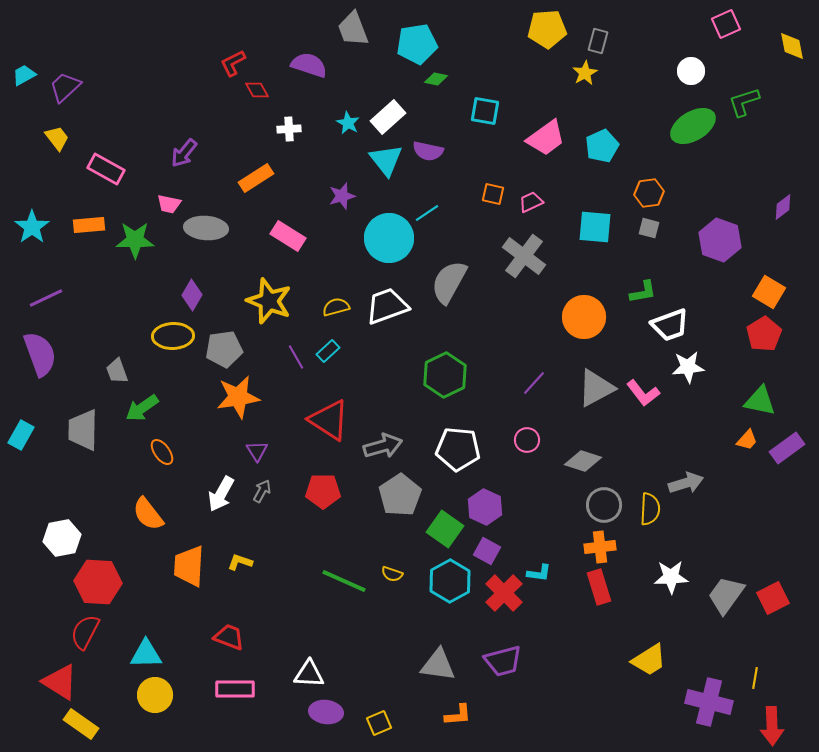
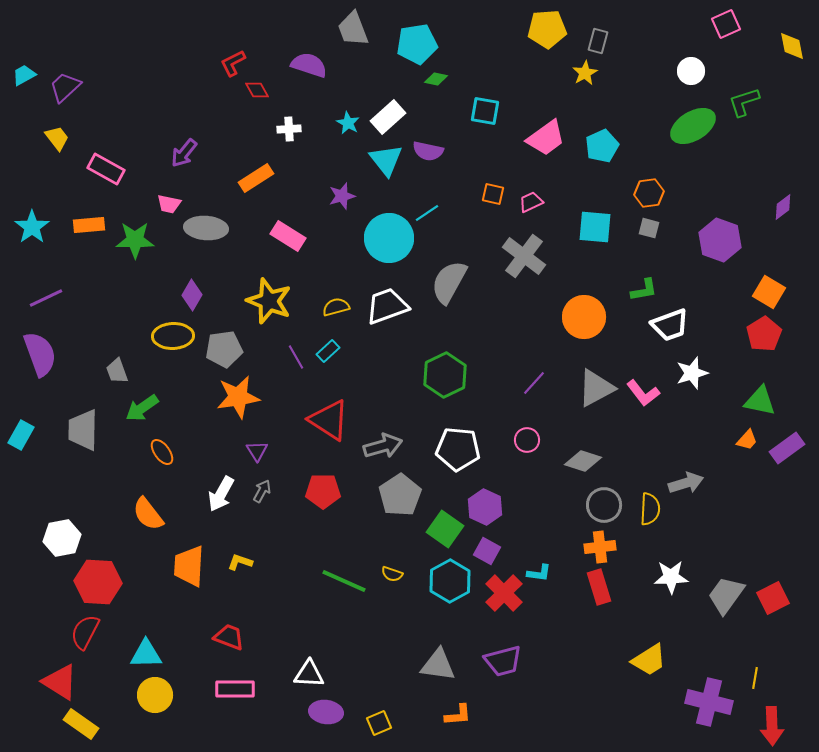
green L-shape at (643, 292): moved 1 px right, 2 px up
white star at (688, 367): moved 4 px right, 6 px down; rotated 12 degrees counterclockwise
